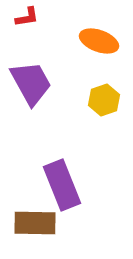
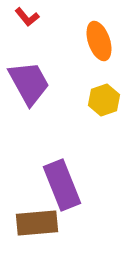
red L-shape: rotated 60 degrees clockwise
orange ellipse: rotated 51 degrees clockwise
purple trapezoid: moved 2 px left
brown rectangle: moved 2 px right; rotated 6 degrees counterclockwise
